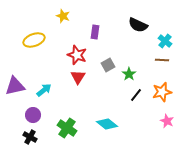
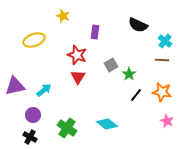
gray square: moved 3 px right
orange star: rotated 24 degrees clockwise
